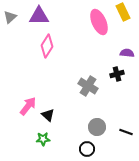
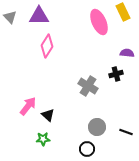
gray triangle: rotated 32 degrees counterclockwise
black cross: moved 1 px left
